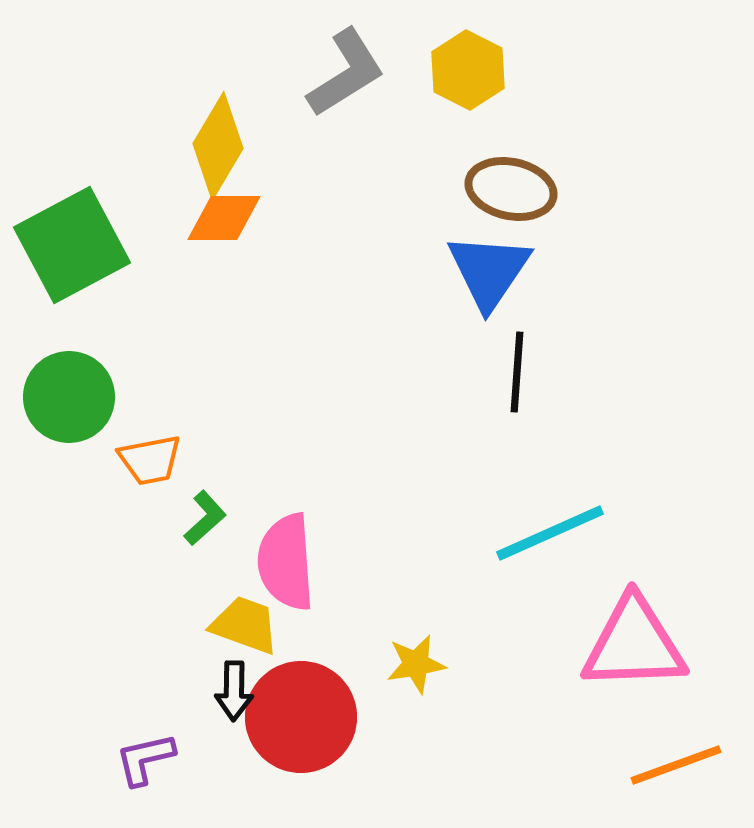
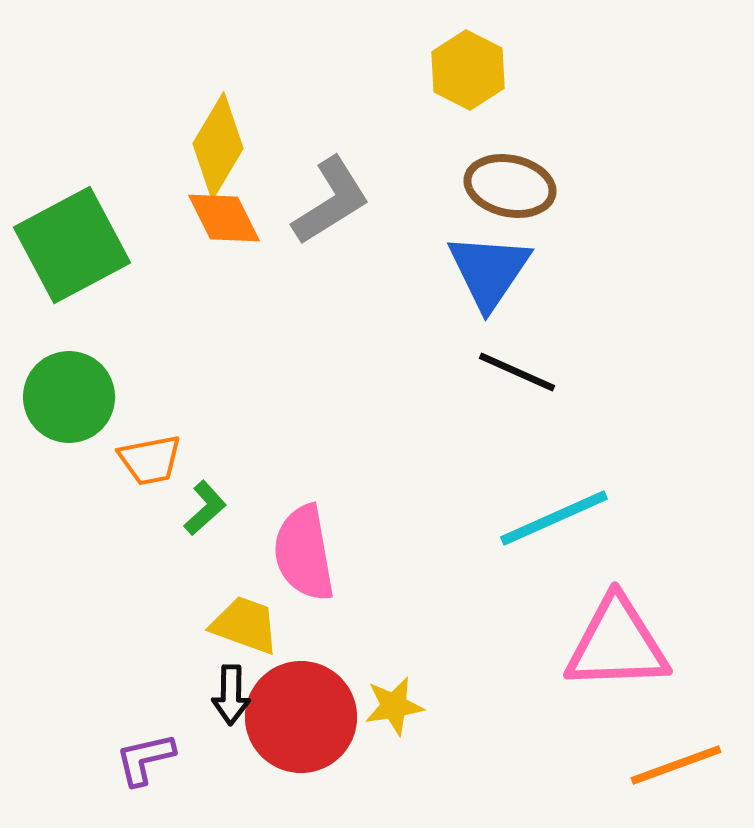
gray L-shape: moved 15 px left, 128 px down
brown ellipse: moved 1 px left, 3 px up
orange diamond: rotated 64 degrees clockwise
black line: rotated 70 degrees counterclockwise
green L-shape: moved 10 px up
cyan line: moved 4 px right, 15 px up
pink semicircle: moved 18 px right, 9 px up; rotated 6 degrees counterclockwise
pink triangle: moved 17 px left
yellow star: moved 22 px left, 42 px down
black arrow: moved 3 px left, 4 px down
